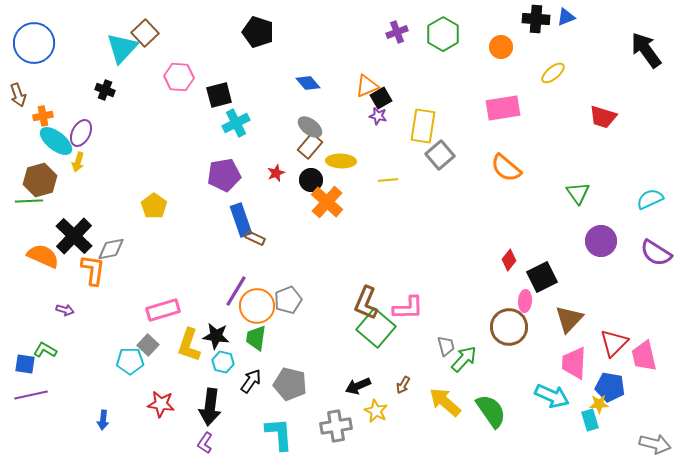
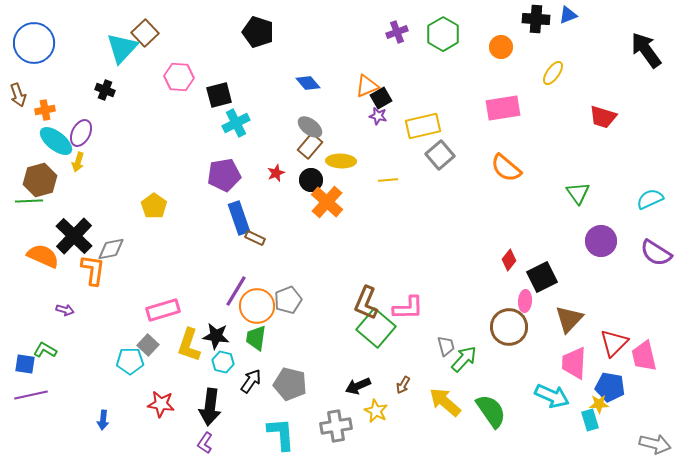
blue triangle at (566, 17): moved 2 px right, 2 px up
yellow ellipse at (553, 73): rotated 15 degrees counterclockwise
orange cross at (43, 116): moved 2 px right, 6 px up
yellow rectangle at (423, 126): rotated 68 degrees clockwise
blue rectangle at (241, 220): moved 2 px left, 2 px up
cyan L-shape at (279, 434): moved 2 px right
